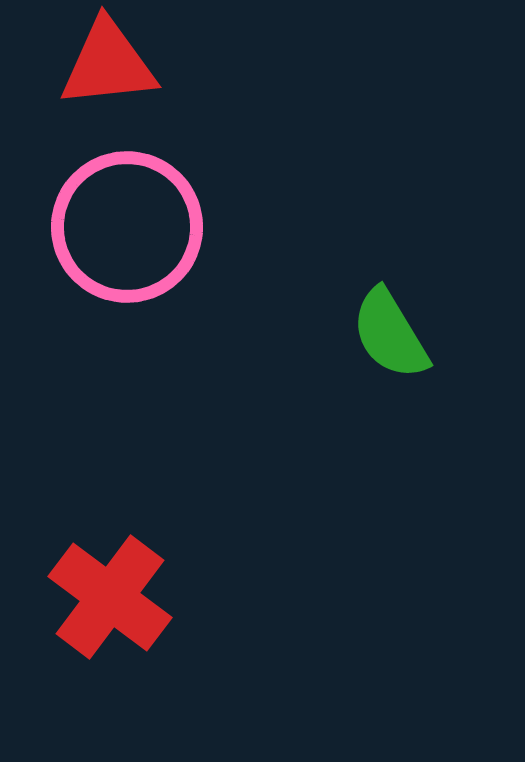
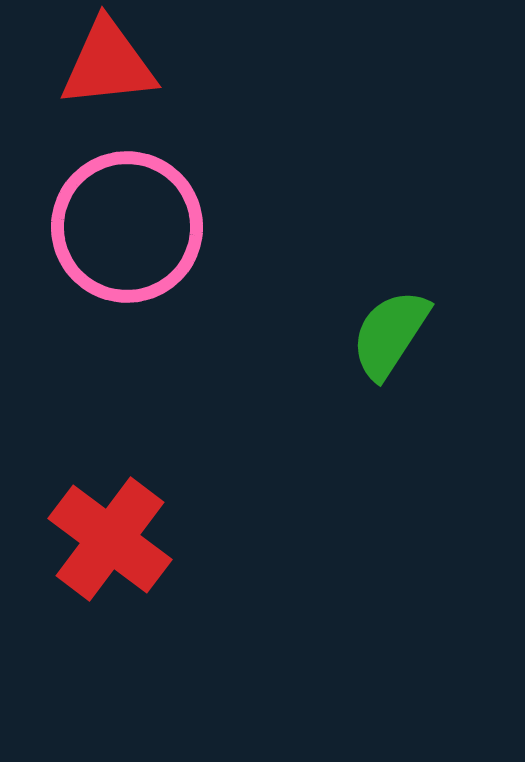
green semicircle: rotated 64 degrees clockwise
red cross: moved 58 px up
